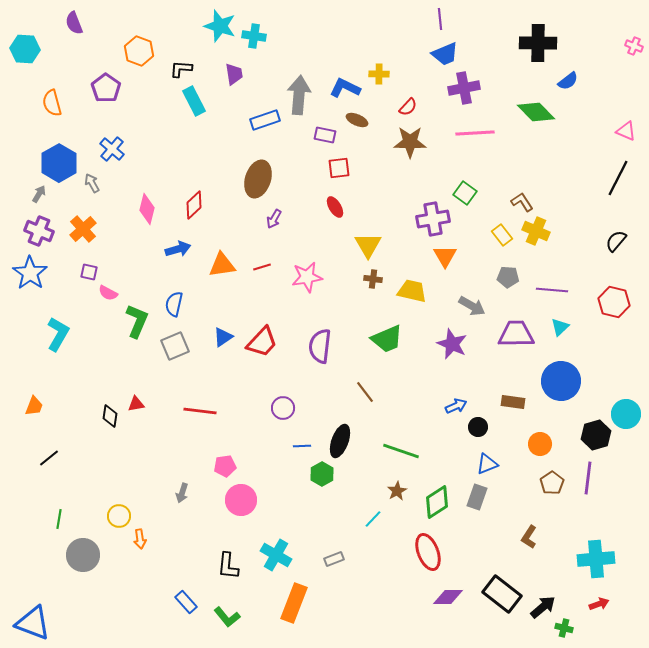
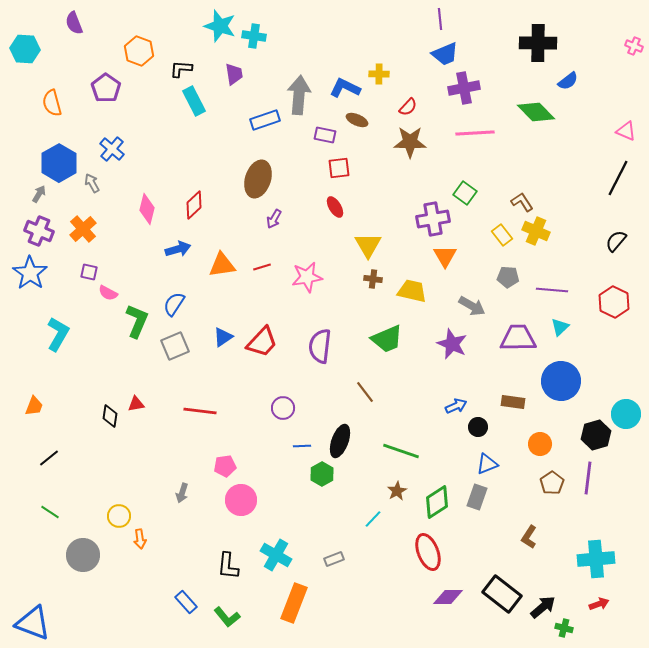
red hexagon at (614, 302): rotated 12 degrees clockwise
blue semicircle at (174, 304): rotated 20 degrees clockwise
purple trapezoid at (516, 334): moved 2 px right, 4 px down
green line at (59, 519): moved 9 px left, 7 px up; rotated 66 degrees counterclockwise
